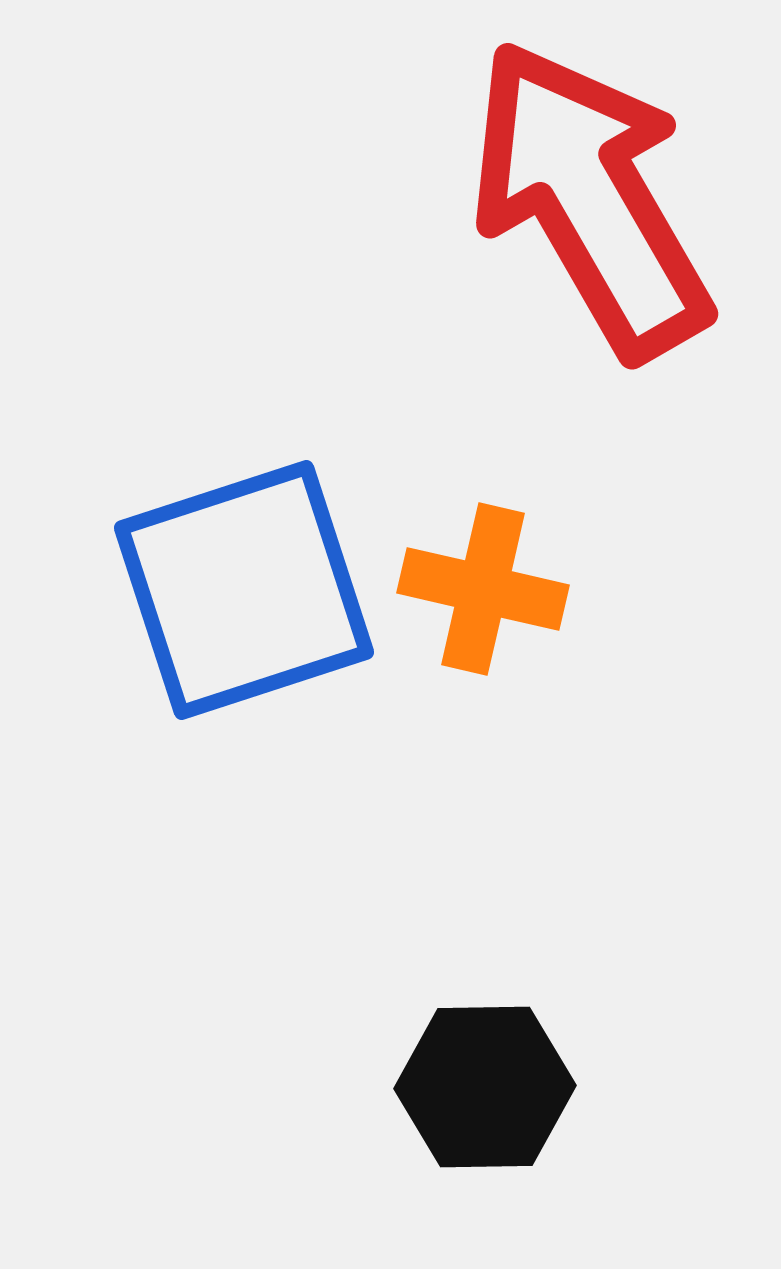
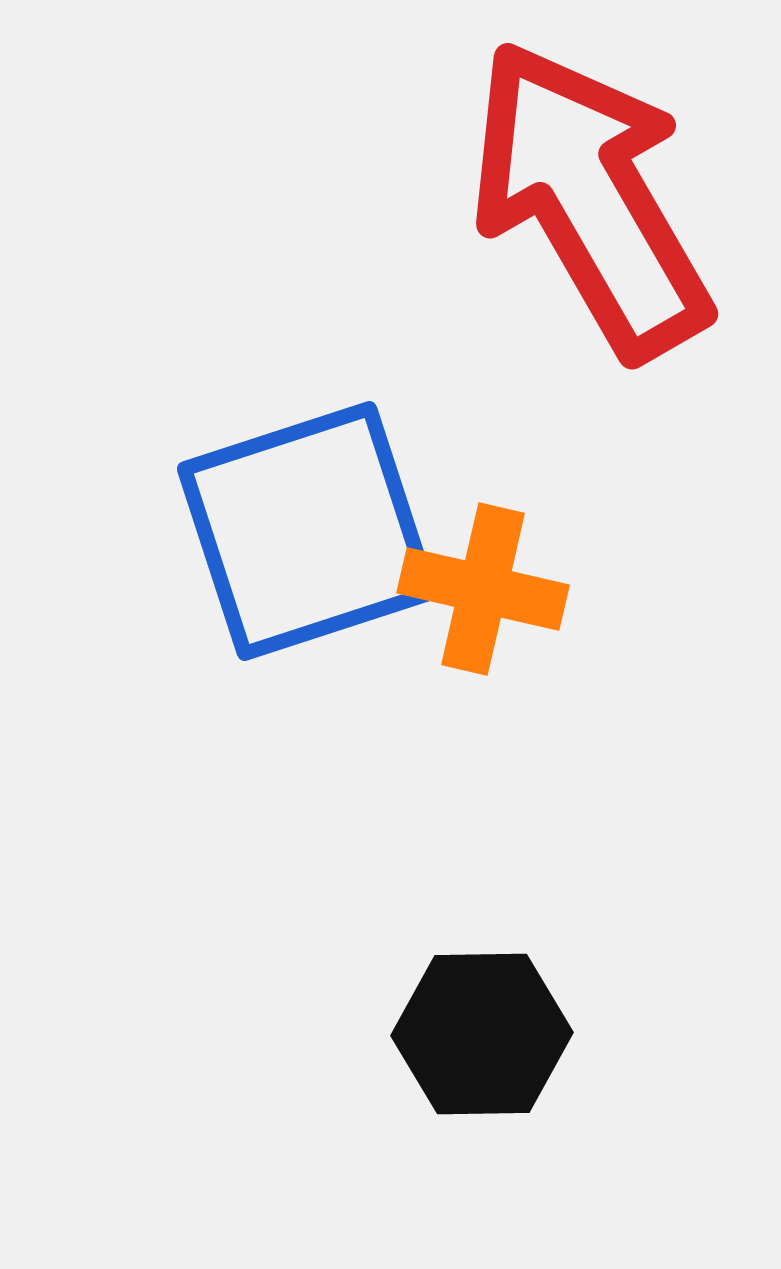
blue square: moved 63 px right, 59 px up
black hexagon: moved 3 px left, 53 px up
